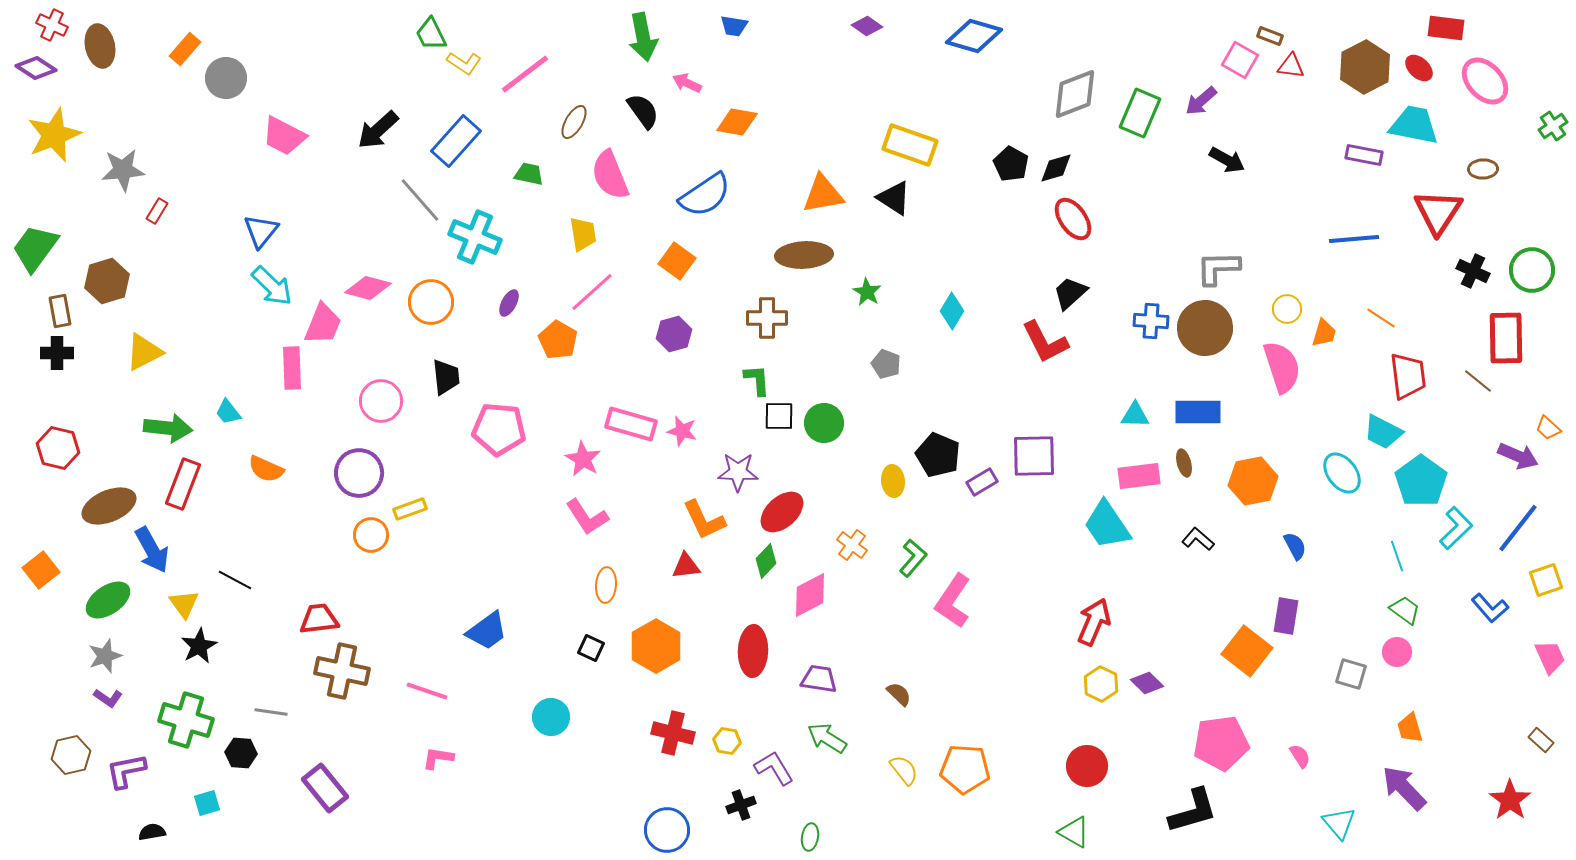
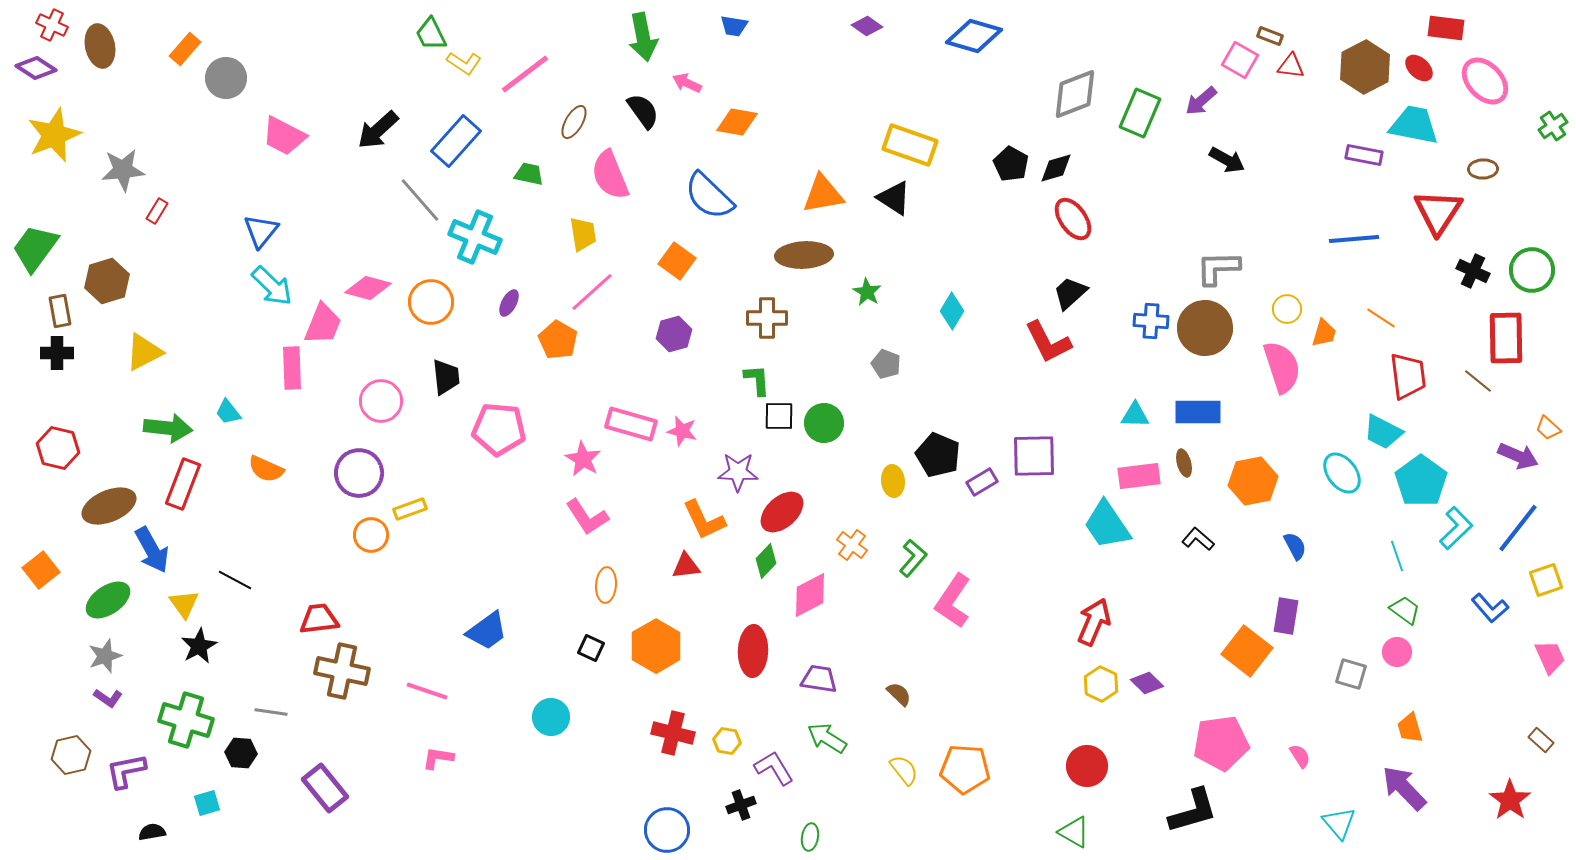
blue semicircle at (705, 195): moved 4 px right, 1 px down; rotated 78 degrees clockwise
red L-shape at (1045, 342): moved 3 px right
